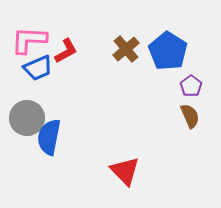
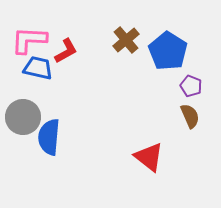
brown cross: moved 9 px up
blue trapezoid: rotated 144 degrees counterclockwise
purple pentagon: rotated 15 degrees counterclockwise
gray circle: moved 4 px left, 1 px up
blue semicircle: rotated 6 degrees counterclockwise
red triangle: moved 24 px right, 14 px up; rotated 8 degrees counterclockwise
